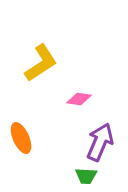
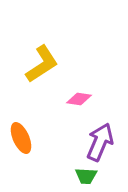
yellow L-shape: moved 1 px right, 1 px down
